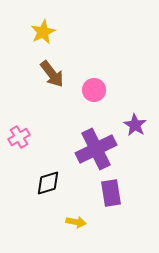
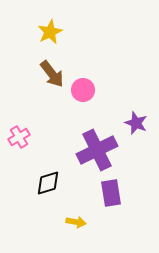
yellow star: moved 7 px right
pink circle: moved 11 px left
purple star: moved 1 px right, 2 px up; rotated 10 degrees counterclockwise
purple cross: moved 1 px right, 1 px down
